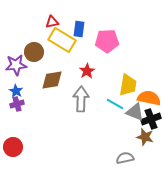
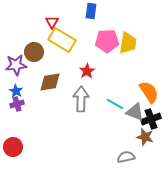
red triangle: rotated 48 degrees counterclockwise
blue rectangle: moved 12 px right, 18 px up
brown diamond: moved 2 px left, 2 px down
yellow trapezoid: moved 42 px up
orange semicircle: moved 6 px up; rotated 45 degrees clockwise
gray semicircle: moved 1 px right, 1 px up
